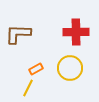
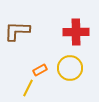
brown L-shape: moved 1 px left, 3 px up
orange rectangle: moved 4 px right, 1 px down
